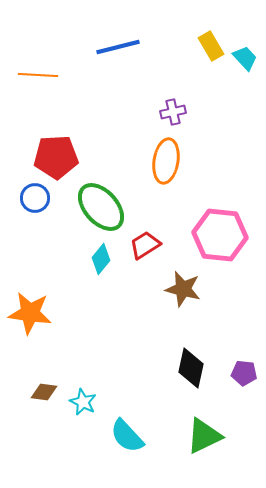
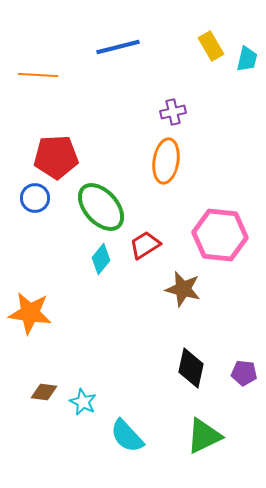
cyan trapezoid: moved 2 px right, 1 px down; rotated 56 degrees clockwise
